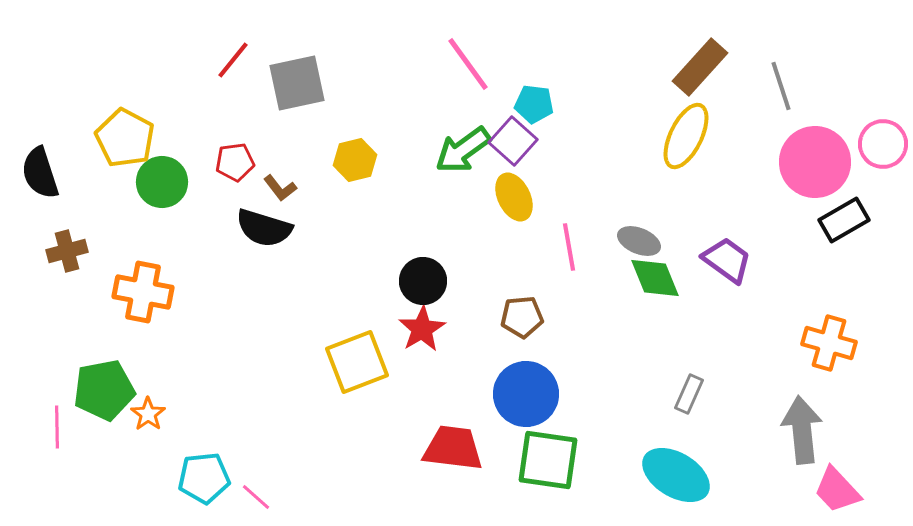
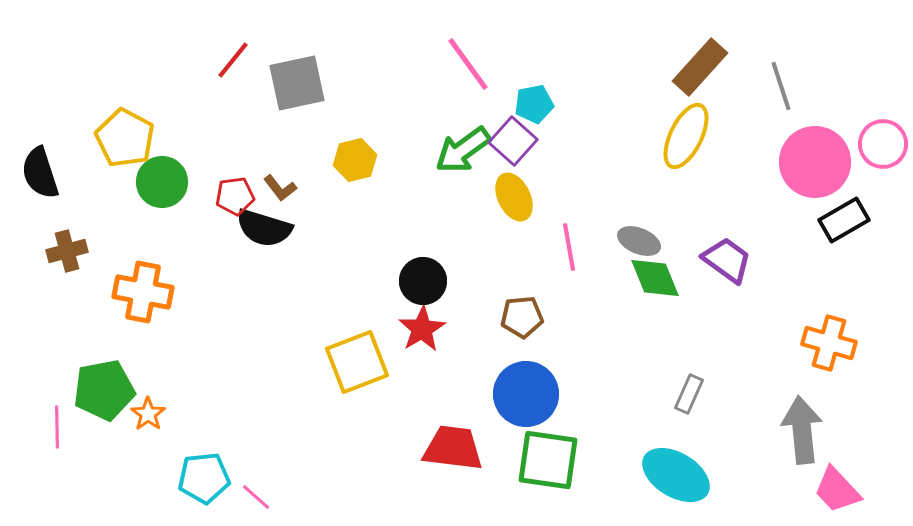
cyan pentagon at (534, 104): rotated 18 degrees counterclockwise
red pentagon at (235, 162): moved 34 px down
